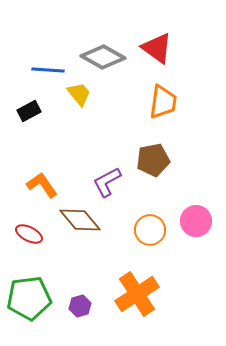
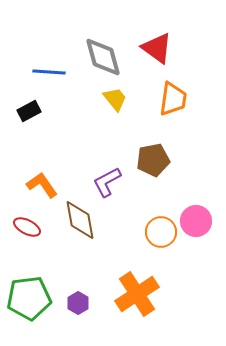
gray diamond: rotated 45 degrees clockwise
blue line: moved 1 px right, 2 px down
yellow trapezoid: moved 36 px right, 5 px down
orange trapezoid: moved 10 px right, 3 px up
brown diamond: rotated 30 degrees clockwise
orange circle: moved 11 px right, 2 px down
red ellipse: moved 2 px left, 7 px up
purple hexagon: moved 2 px left, 3 px up; rotated 15 degrees counterclockwise
